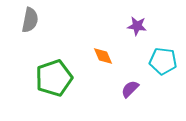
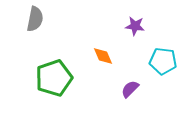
gray semicircle: moved 5 px right, 1 px up
purple star: moved 2 px left
